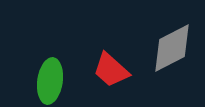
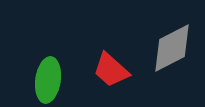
green ellipse: moved 2 px left, 1 px up
